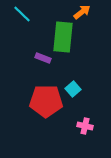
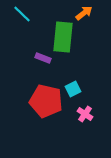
orange arrow: moved 2 px right, 1 px down
cyan square: rotated 14 degrees clockwise
red pentagon: rotated 12 degrees clockwise
pink cross: moved 12 px up; rotated 21 degrees clockwise
